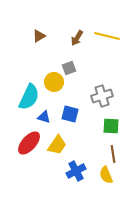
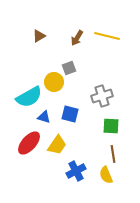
cyan semicircle: rotated 36 degrees clockwise
